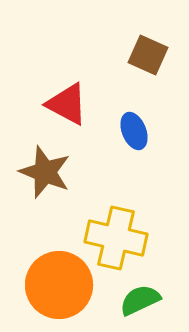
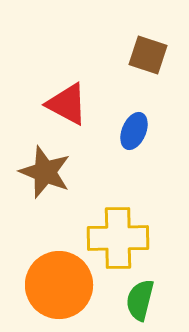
brown square: rotated 6 degrees counterclockwise
blue ellipse: rotated 45 degrees clockwise
yellow cross: moved 2 px right; rotated 14 degrees counterclockwise
green semicircle: rotated 51 degrees counterclockwise
